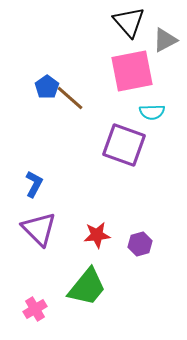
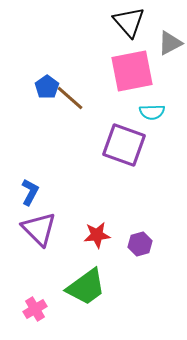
gray triangle: moved 5 px right, 3 px down
blue L-shape: moved 4 px left, 8 px down
green trapezoid: moved 1 px left; rotated 15 degrees clockwise
